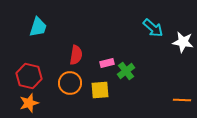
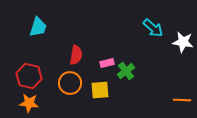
orange star: rotated 24 degrees clockwise
